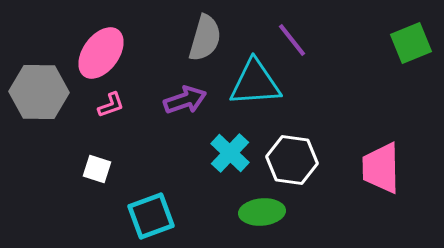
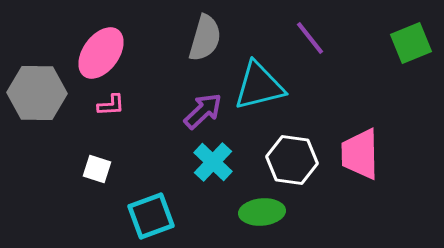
purple line: moved 18 px right, 2 px up
cyan triangle: moved 4 px right, 3 px down; rotated 10 degrees counterclockwise
gray hexagon: moved 2 px left, 1 px down
purple arrow: moved 18 px right, 11 px down; rotated 24 degrees counterclockwise
pink L-shape: rotated 16 degrees clockwise
cyan cross: moved 17 px left, 9 px down
pink trapezoid: moved 21 px left, 14 px up
